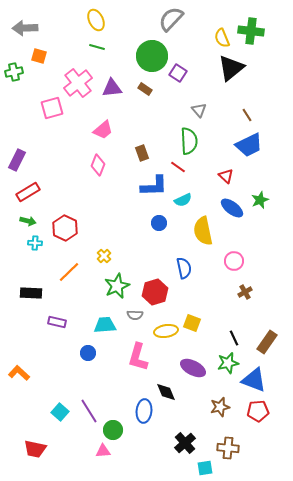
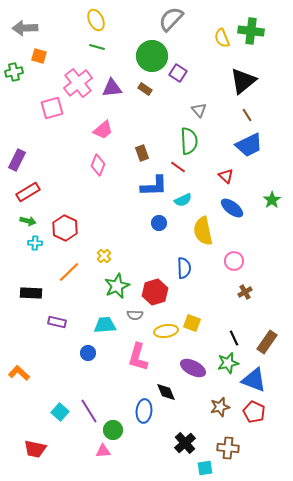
black triangle at (231, 68): moved 12 px right, 13 px down
green star at (260, 200): moved 12 px right; rotated 12 degrees counterclockwise
blue semicircle at (184, 268): rotated 10 degrees clockwise
red pentagon at (258, 411): moved 4 px left, 1 px down; rotated 30 degrees clockwise
